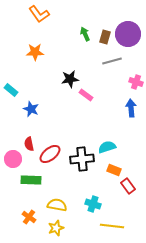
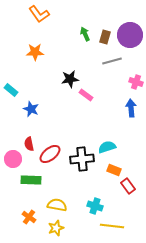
purple circle: moved 2 px right, 1 px down
cyan cross: moved 2 px right, 2 px down
